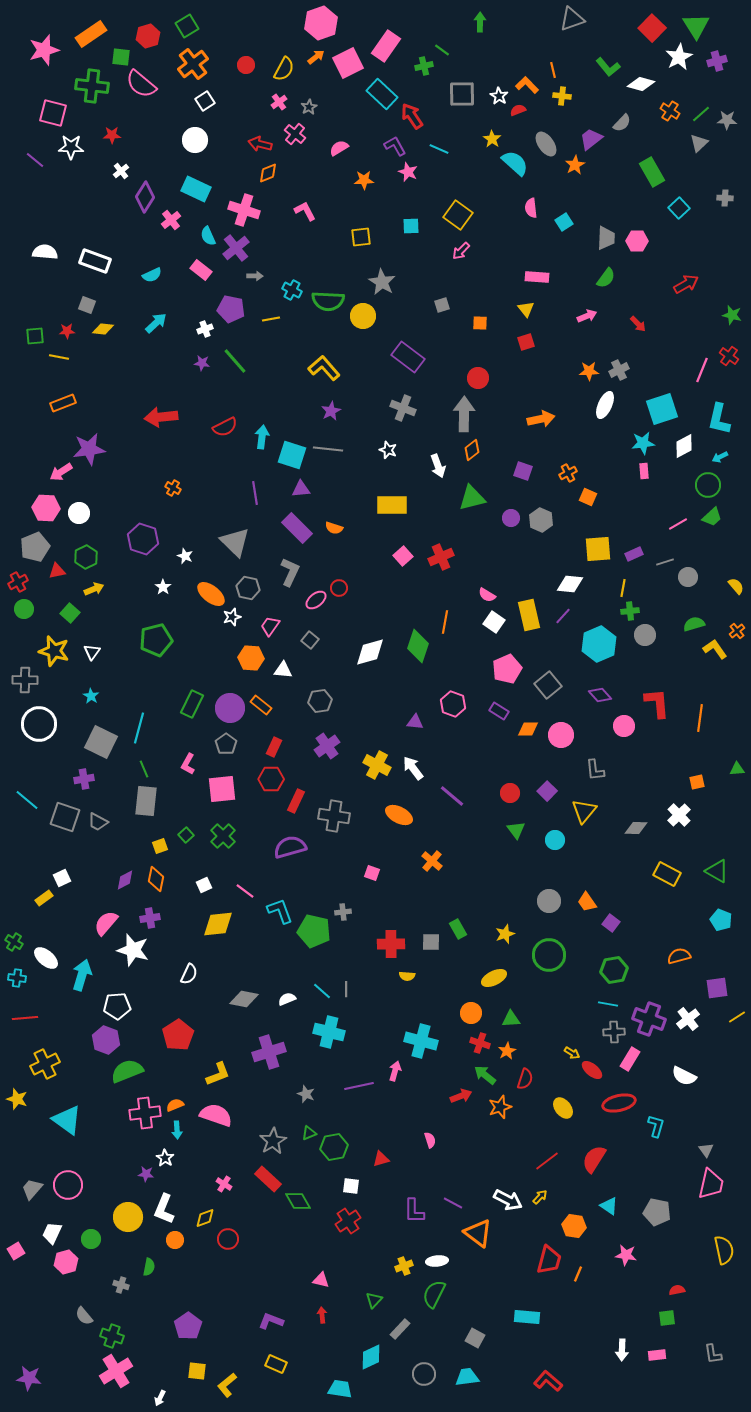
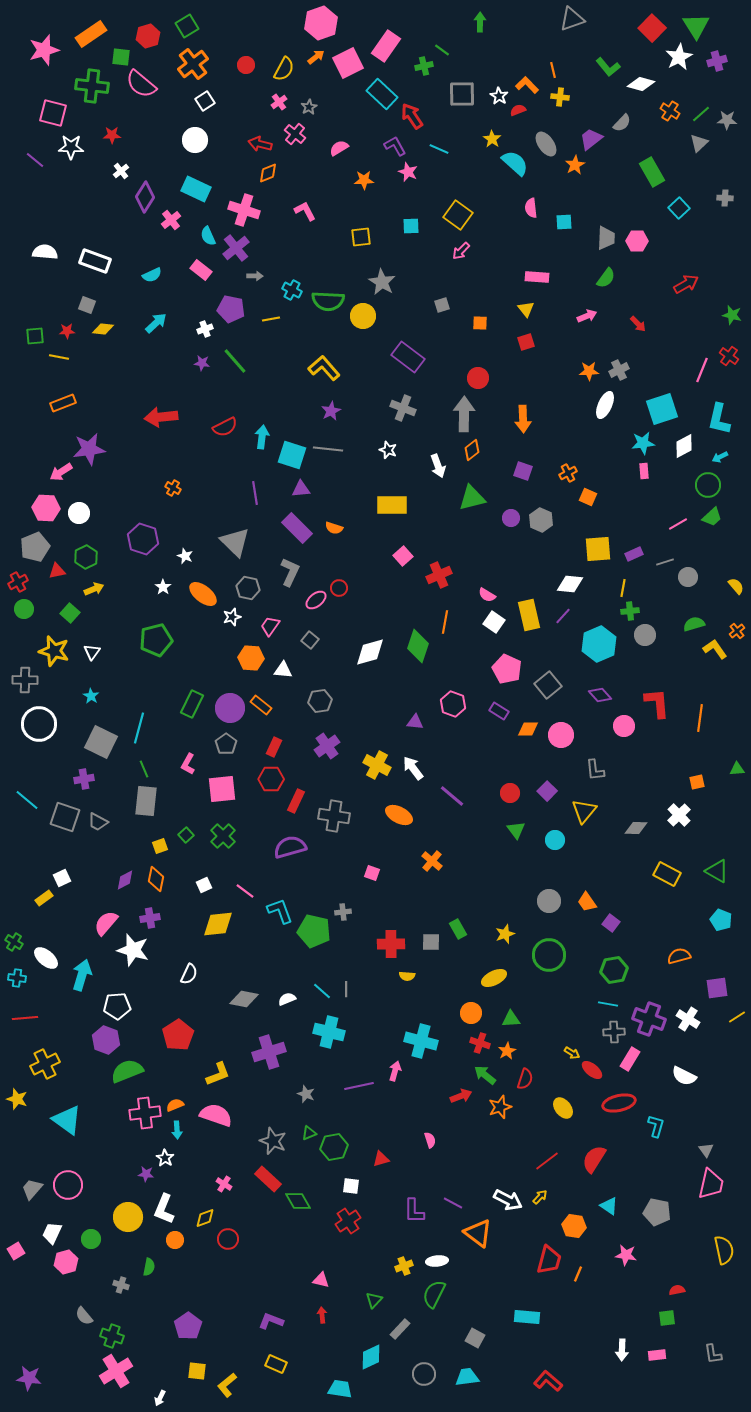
yellow cross at (562, 96): moved 2 px left, 1 px down
cyan square at (564, 222): rotated 30 degrees clockwise
orange arrow at (541, 419): moved 18 px left; rotated 100 degrees clockwise
red cross at (441, 557): moved 2 px left, 18 px down
orange ellipse at (211, 594): moved 8 px left
pink pentagon at (507, 669): rotated 24 degrees counterclockwise
white cross at (688, 1019): rotated 20 degrees counterclockwise
gray star at (273, 1141): rotated 20 degrees counterclockwise
